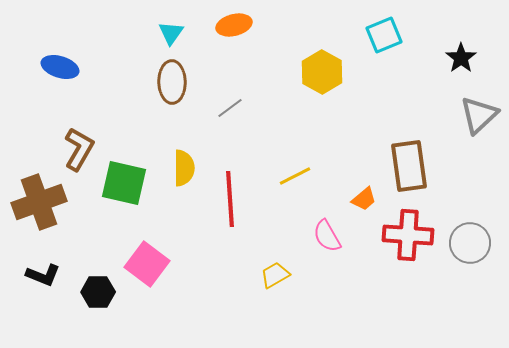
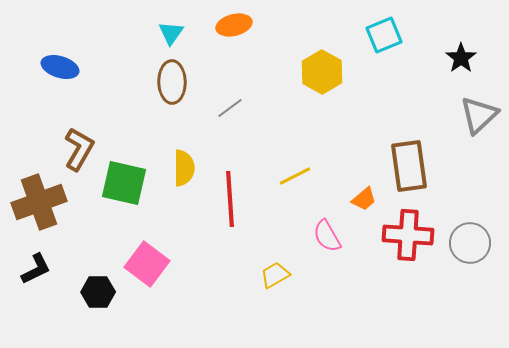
black L-shape: moved 7 px left, 6 px up; rotated 48 degrees counterclockwise
